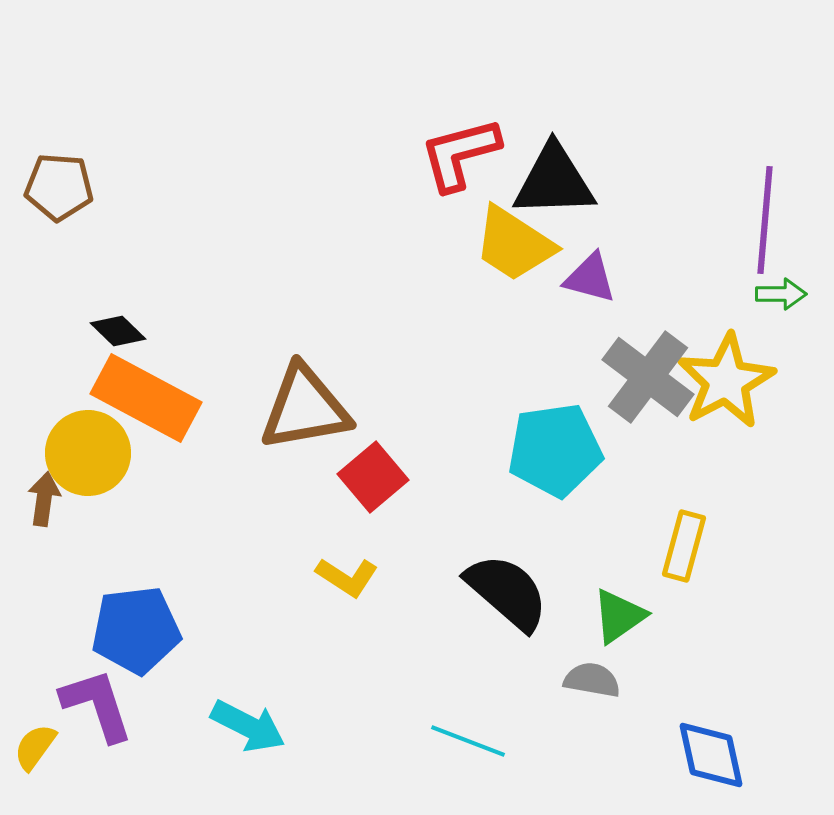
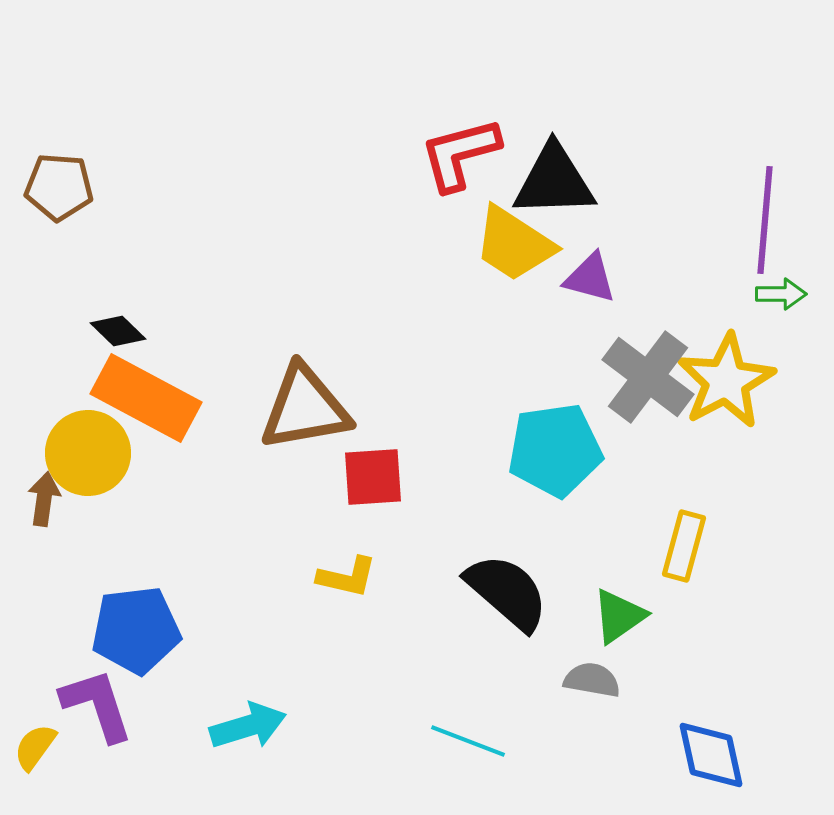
red square: rotated 36 degrees clockwise
yellow L-shape: rotated 20 degrees counterclockwise
cyan arrow: rotated 44 degrees counterclockwise
